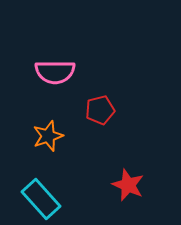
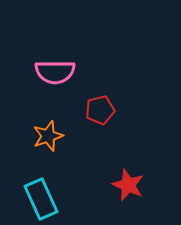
cyan rectangle: rotated 18 degrees clockwise
